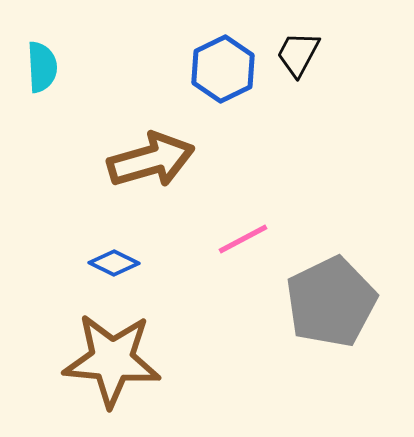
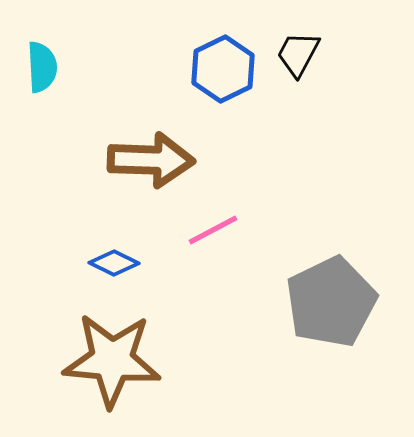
brown arrow: rotated 18 degrees clockwise
pink line: moved 30 px left, 9 px up
